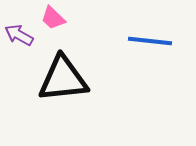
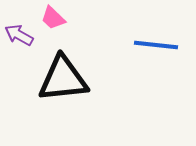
blue line: moved 6 px right, 4 px down
